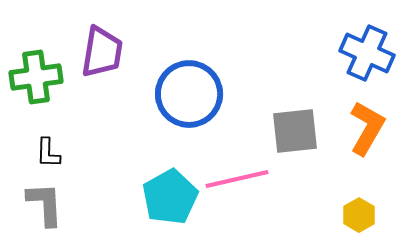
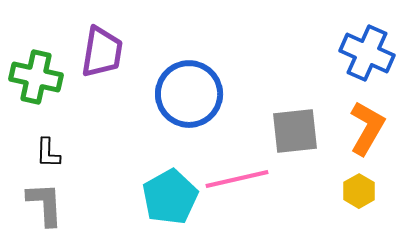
green cross: rotated 21 degrees clockwise
yellow hexagon: moved 24 px up
